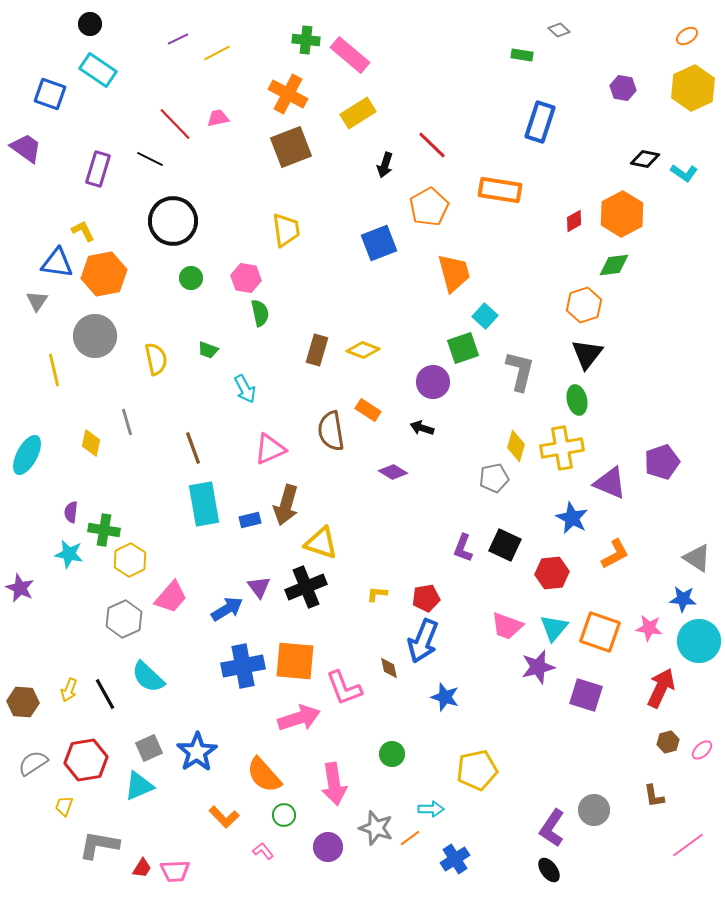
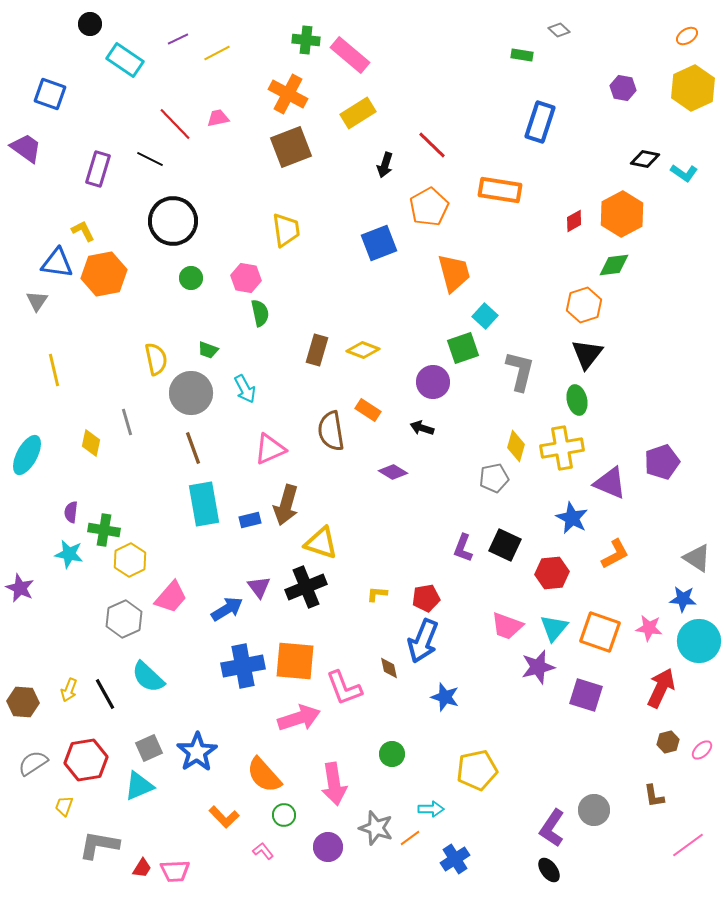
cyan rectangle at (98, 70): moved 27 px right, 10 px up
gray circle at (95, 336): moved 96 px right, 57 px down
